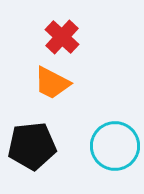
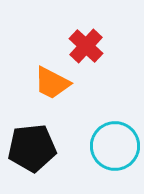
red cross: moved 24 px right, 9 px down
black pentagon: moved 2 px down
